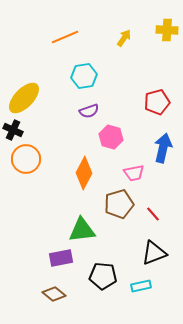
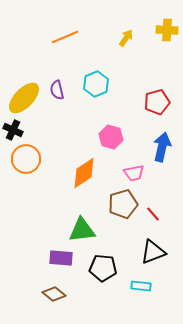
yellow arrow: moved 2 px right
cyan hexagon: moved 12 px right, 8 px down; rotated 15 degrees counterclockwise
purple semicircle: moved 32 px left, 21 px up; rotated 96 degrees clockwise
blue arrow: moved 1 px left, 1 px up
orange diamond: rotated 28 degrees clockwise
brown pentagon: moved 4 px right
black triangle: moved 1 px left, 1 px up
purple rectangle: rotated 15 degrees clockwise
black pentagon: moved 8 px up
cyan rectangle: rotated 18 degrees clockwise
